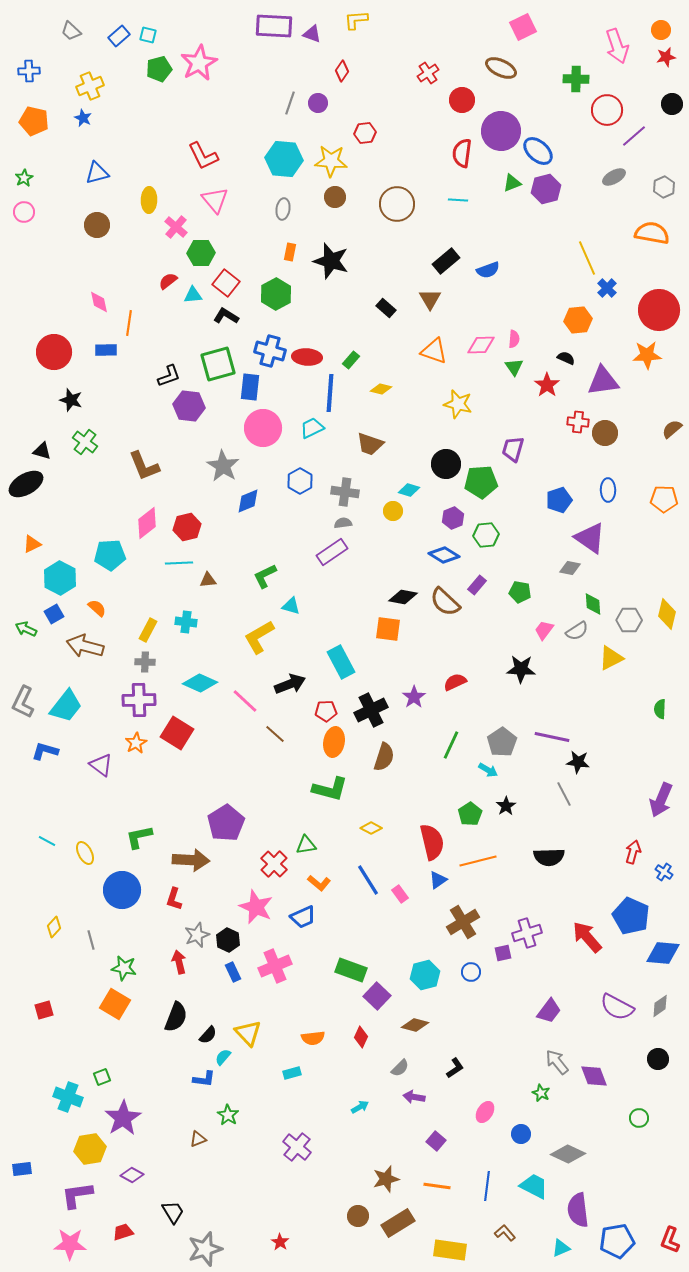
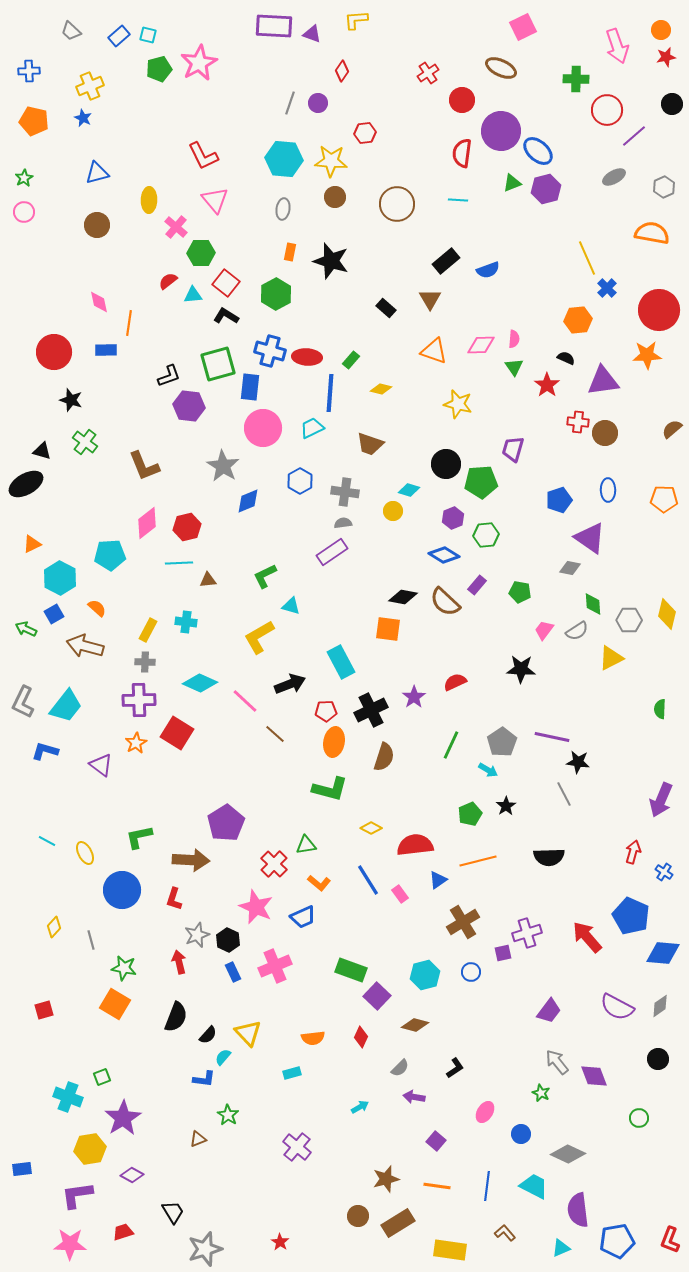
green pentagon at (470, 814): rotated 10 degrees clockwise
red semicircle at (432, 842): moved 17 px left, 3 px down; rotated 84 degrees counterclockwise
